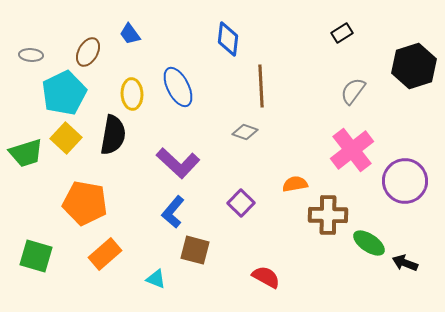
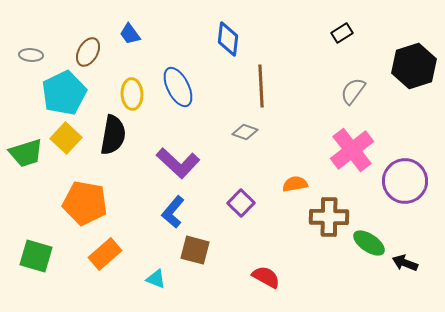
brown cross: moved 1 px right, 2 px down
